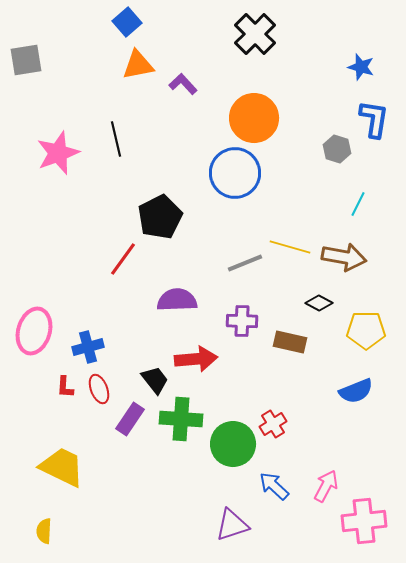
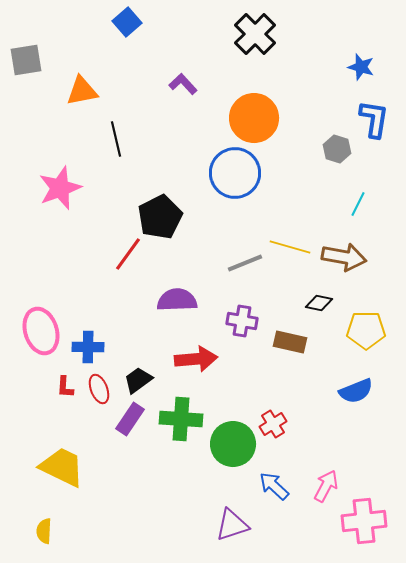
orange triangle: moved 56 px left, 26 px down
pink star: moved 2 px right, 35 px down
red line: moved 5 px right, 5 px up
black diamond: rotated 16 degrees counterclockwise
purple cross: rotated 8 degrees clockwise
pink ellipse: moved 7 px right; rotated 33 degrees counterclockwise
blue cross: rotated 16 degrees clockwise
black trapezoid: moved 17 px left; rotated 88 degrees counterclockwise
